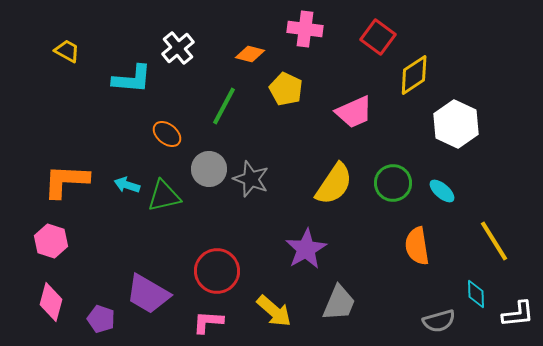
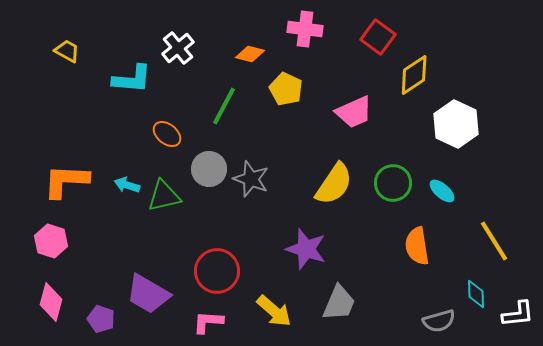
purple star: rotated 24 degrees counterclockwise
